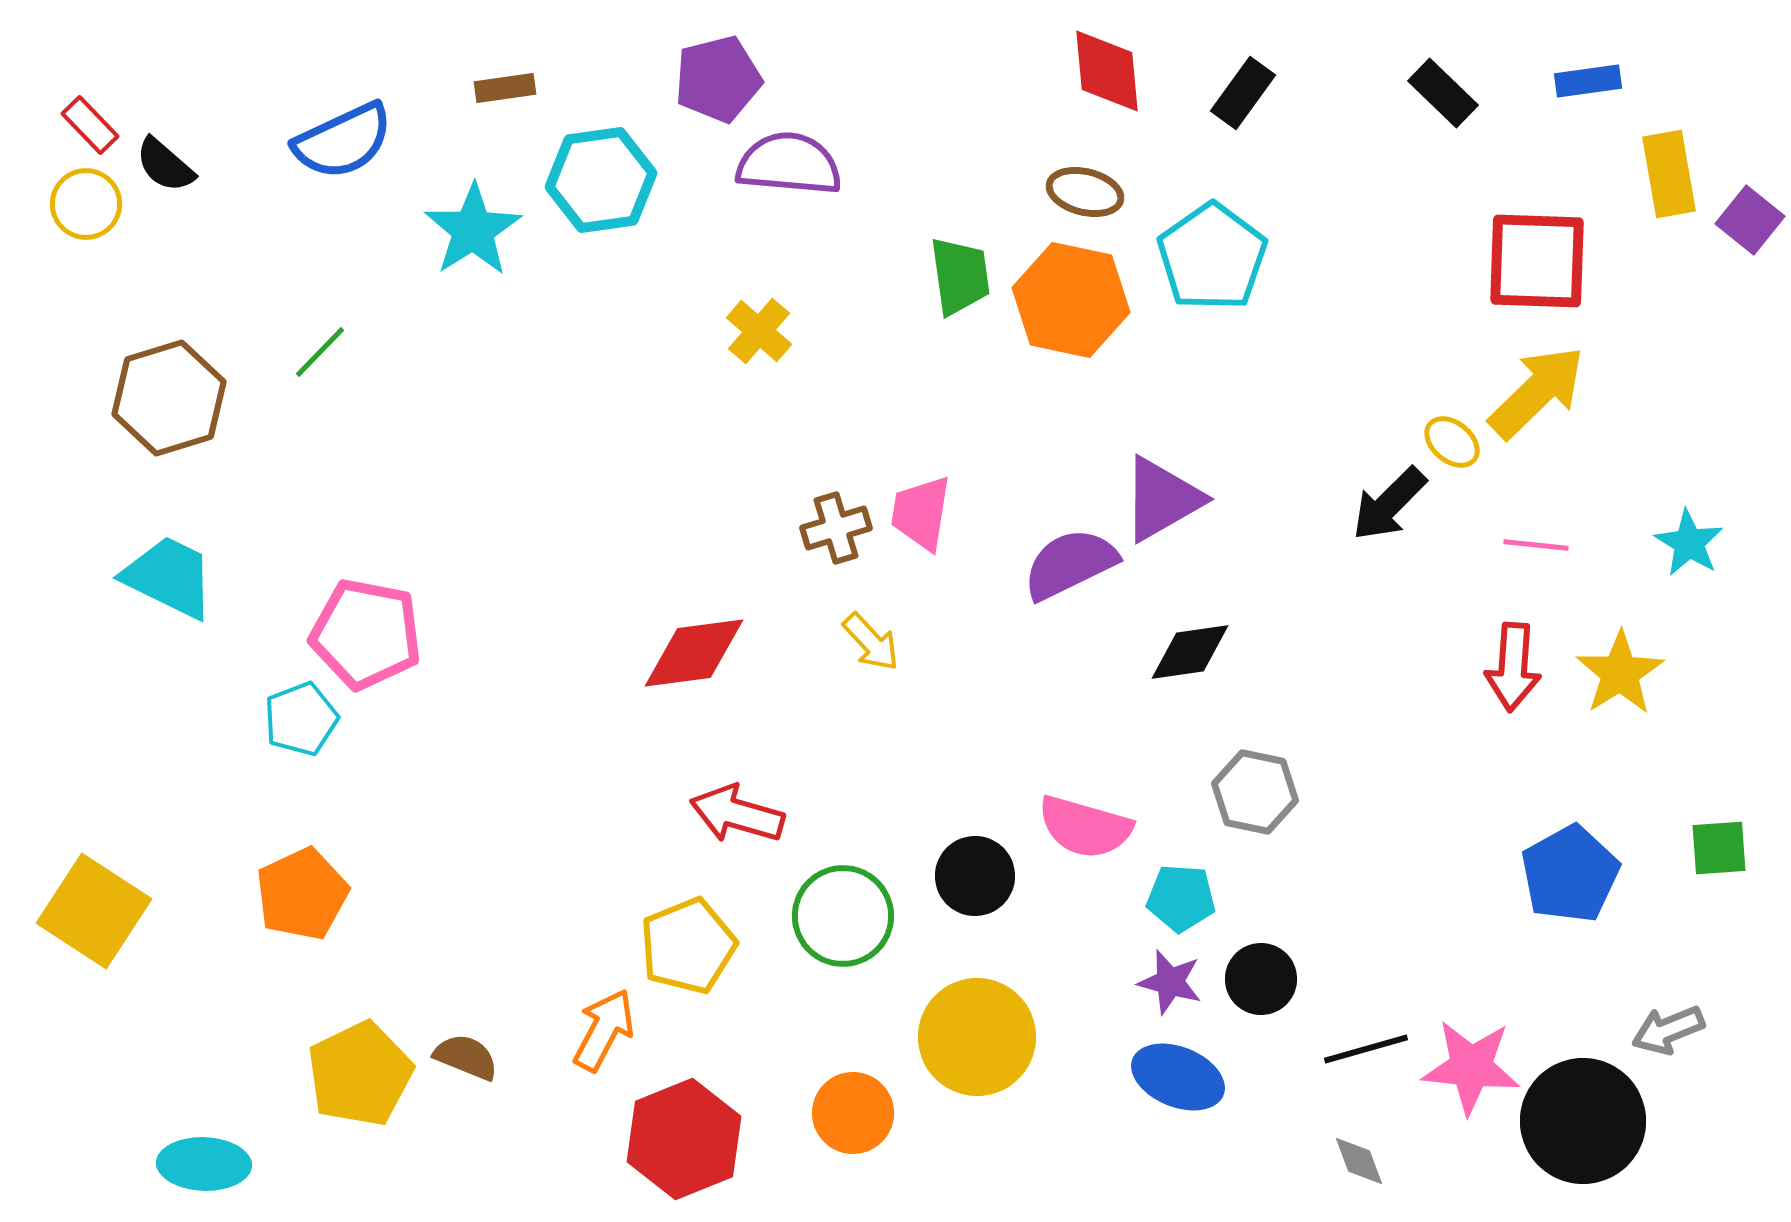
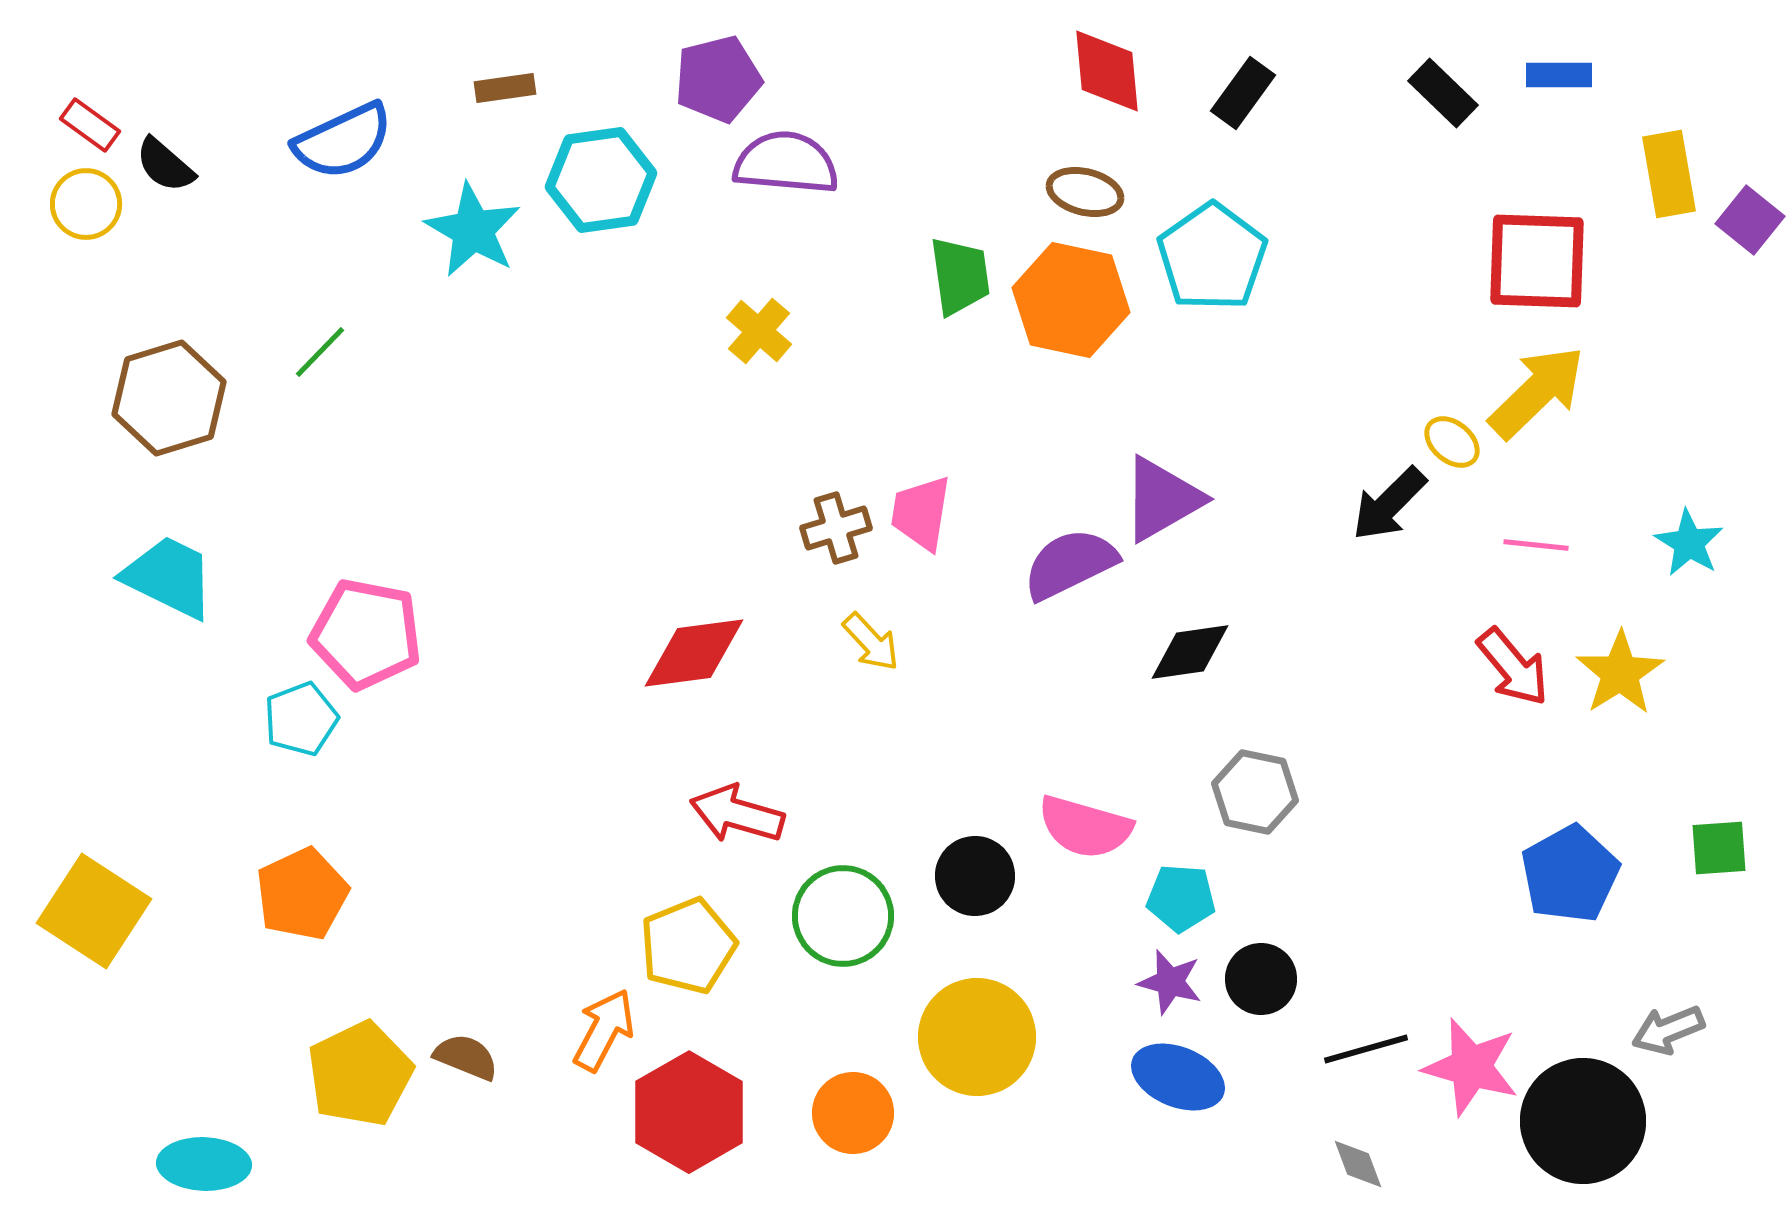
blue rectangle at (1588, 81): moved 29 px left, 6 px up; rotated 8 degrees clockwise
red rectangle at (90, 125): rotated 10 degrees counterclockwise
purple semicircle at (789, 164): moved 3 px left, 1 px up
cyan star at (473, 230): rotated 10 degrees counterclockwise
red arrow at (1513, 667): rotated 44 degrees counterclockwise
pink star at (1471, 1067): rotated 10 degrees clockwise
red hexagon at (684, 1139): moved 5 px right, 27 px up; rotated 8 degrees counterclockwise
gray diamond at (1359, 1161): moved 1 px left, 3 px down
